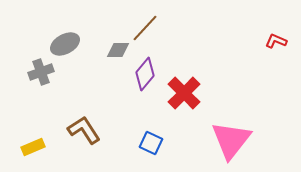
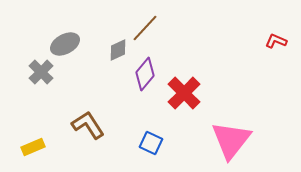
gray diamond: rotated 25 degrees counterclockwise
gray cross: rotated 25 degrees counterclockwise
brown L-shape: moved 4 px right, 5 px up
